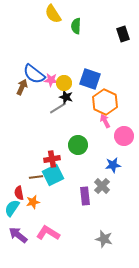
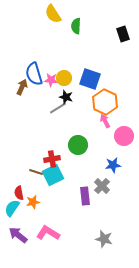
blue semicircle: rotated 35 degrees clockwise
yellow circle: moved 5 px up
brown line: moved 5 px up; rotated 24 degrees clockwise
